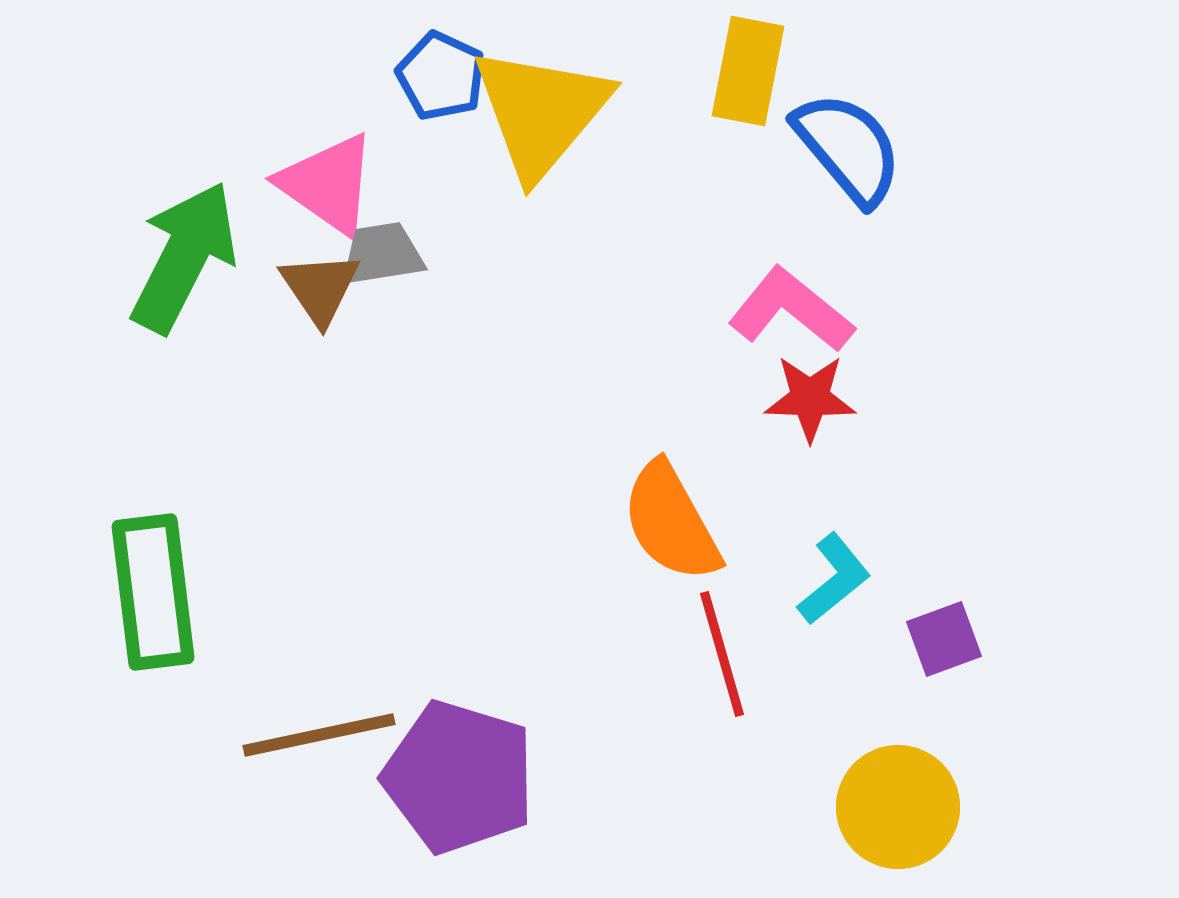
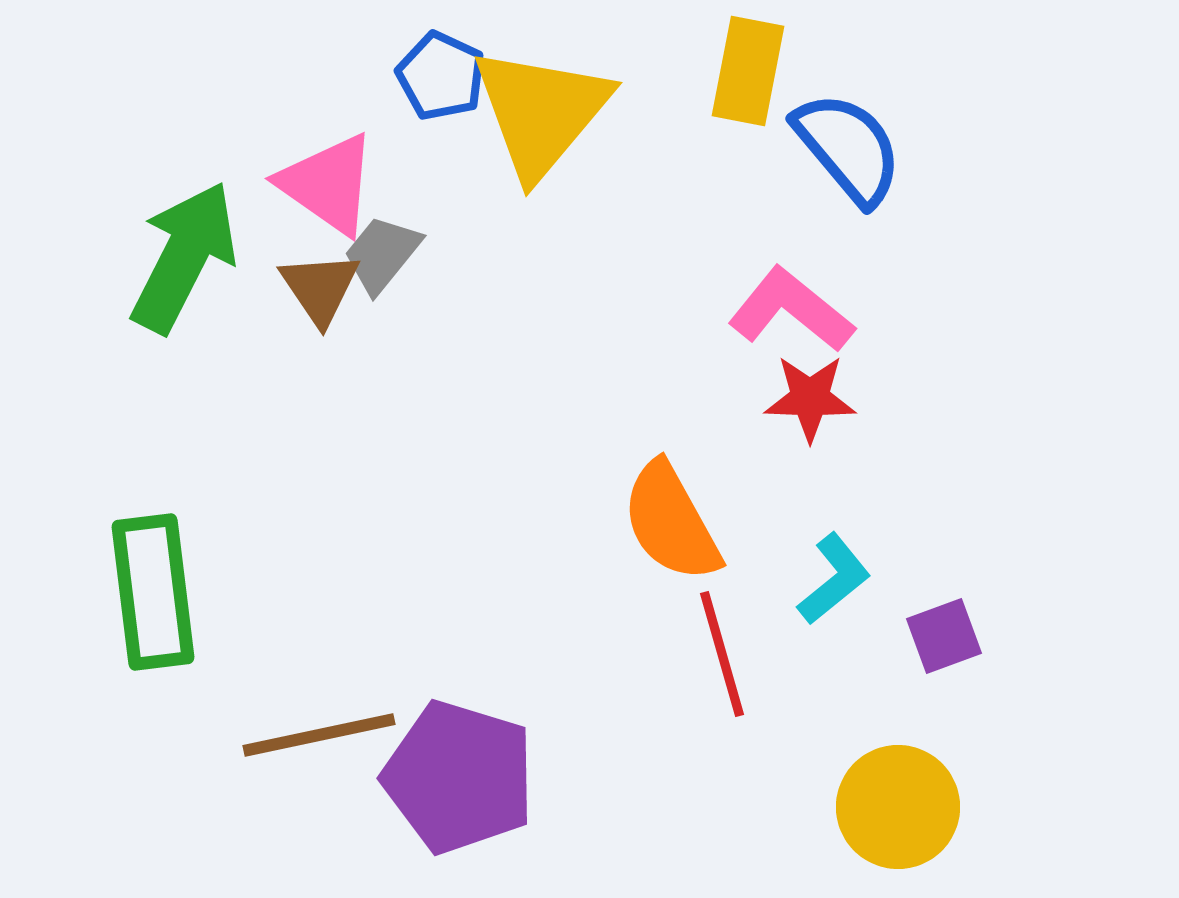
gray trapezoid: rotated 42 degrees counterclockwise
purple square: moved 3 px up
